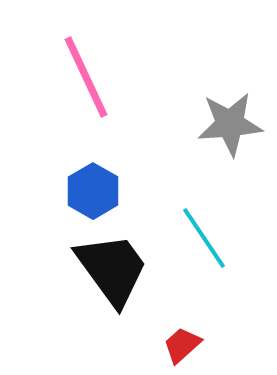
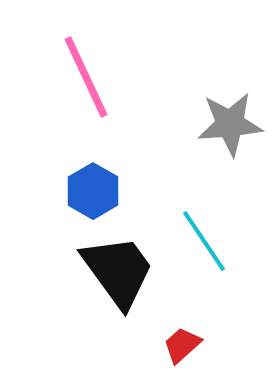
cyan line: moved 3 px down
black trapezoid: moved 6 px right, 2 px down
